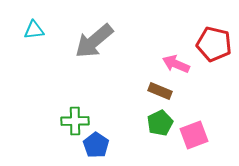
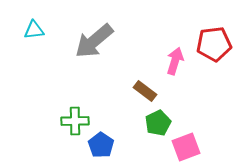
red pentagon: rotated 20 degrees counterclockwise
pink arrow: moved 1 px left, 3 px up; rotated 84 degrees clockwise
brown rectangle: moved 15 px left; rotated 15 degrees clockwise
green pentagon: moved 2 px left
pink square: moved 8 px left, 12 px down
blue pentagon: moved 5 px right
